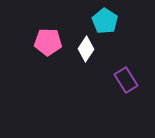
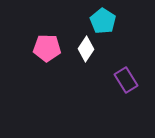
cyan pentagon: moved 2 px left
pink pentagon: moved 1 px left, 6 px down
